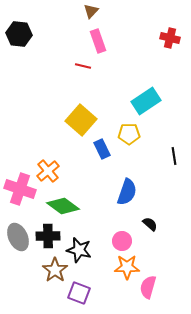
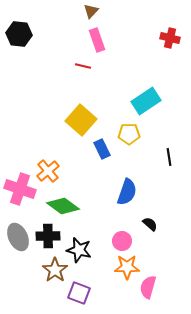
pink rectangle: moved 1 px left, 1 px up
black line: moved 5 px left, 1 px down
